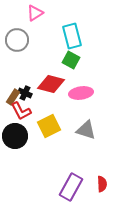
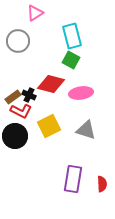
gray circle: moved 1 px right, 1 px down
black cross: moved 4 px right, 2 px down
brown rectangle: rotated 21 degrees clockwise
red L-shape: rotated 35 degrees counterclockwise
purple rectangle: moved 2 px right, 8 px up; rotated 20 degrees counterclockwise
